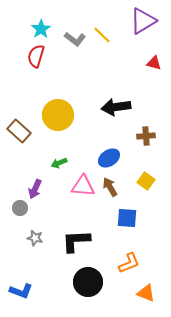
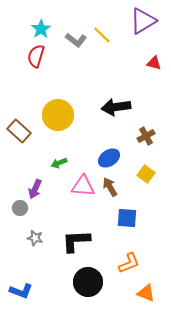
gray L-shape: moved 1 px right, 1 px down
brown cross: rotated 24 degrees counterclockwise
yellow square: moved 7 px up
